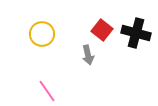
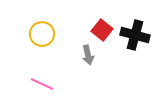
black cross: moved 1 px left, 2 px down
pink line: moved 5 px left, 7 px up; rotated 30 degrees counterclockwise
